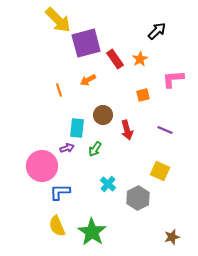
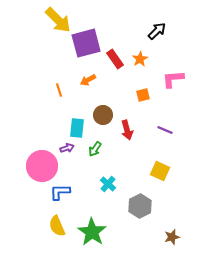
gray hexagon: moved 2 px right, 8 px down
